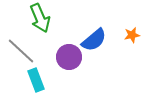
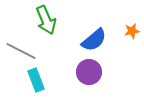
green arrow: moved 6 px right, 2 px down
orange star: moved 4 px up
gray line: rotated 16 degrees counterclockwise
purple circle: moved 20 px right, 15 px down
